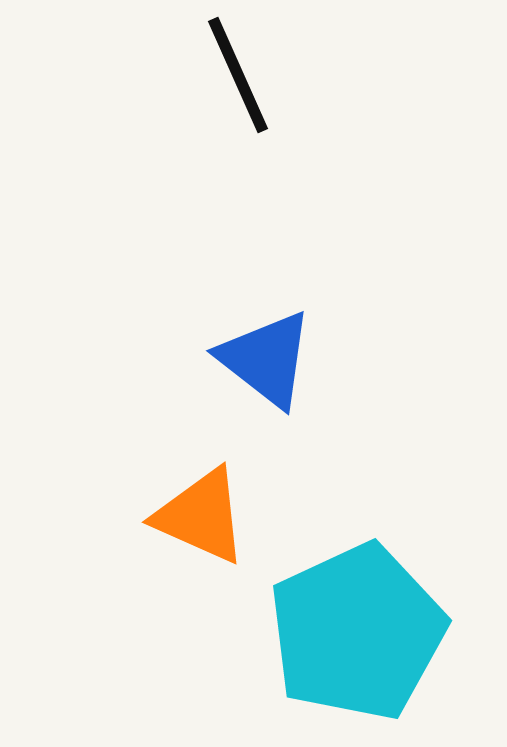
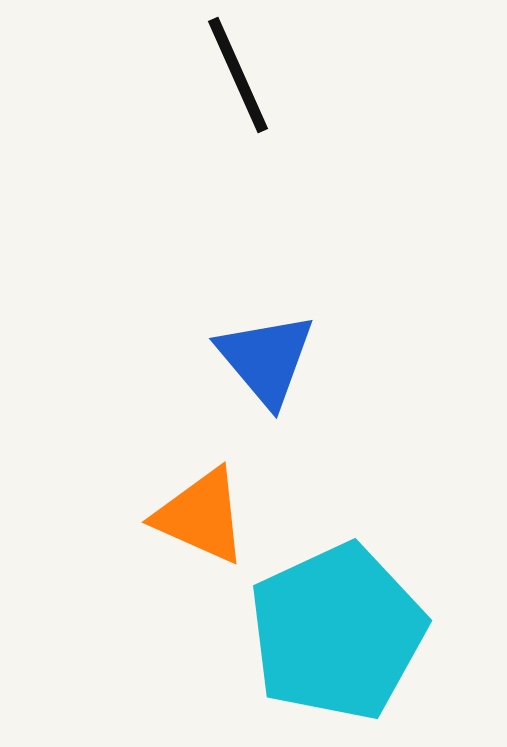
blue triangle: rotated 12 degrees clockwise
cyan pentagon: moved 20 px left
